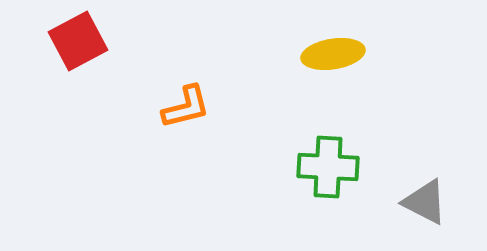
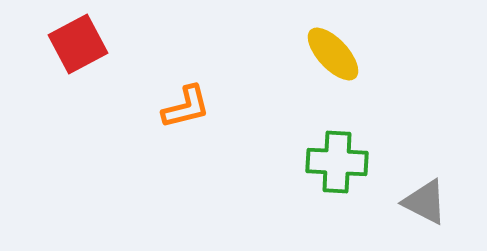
red square: moved 3 px down
yellow ellipse: rotated 56 degrees clockwise
green cross: moved 9 px right, 5 px up
